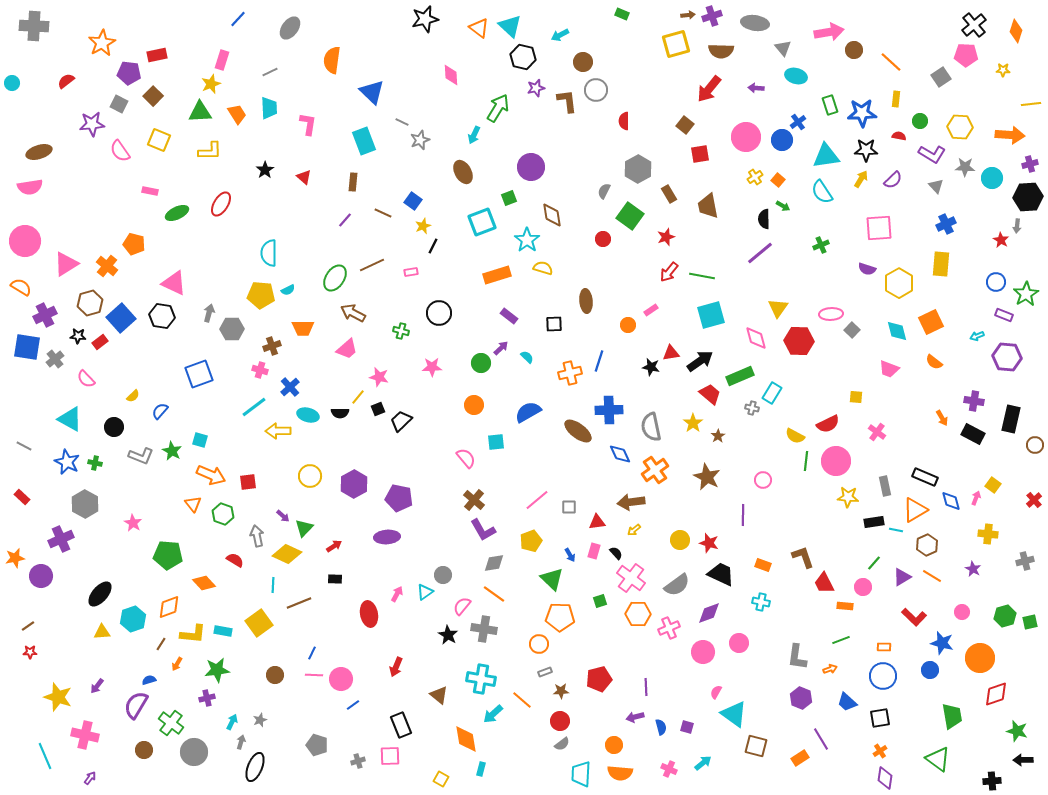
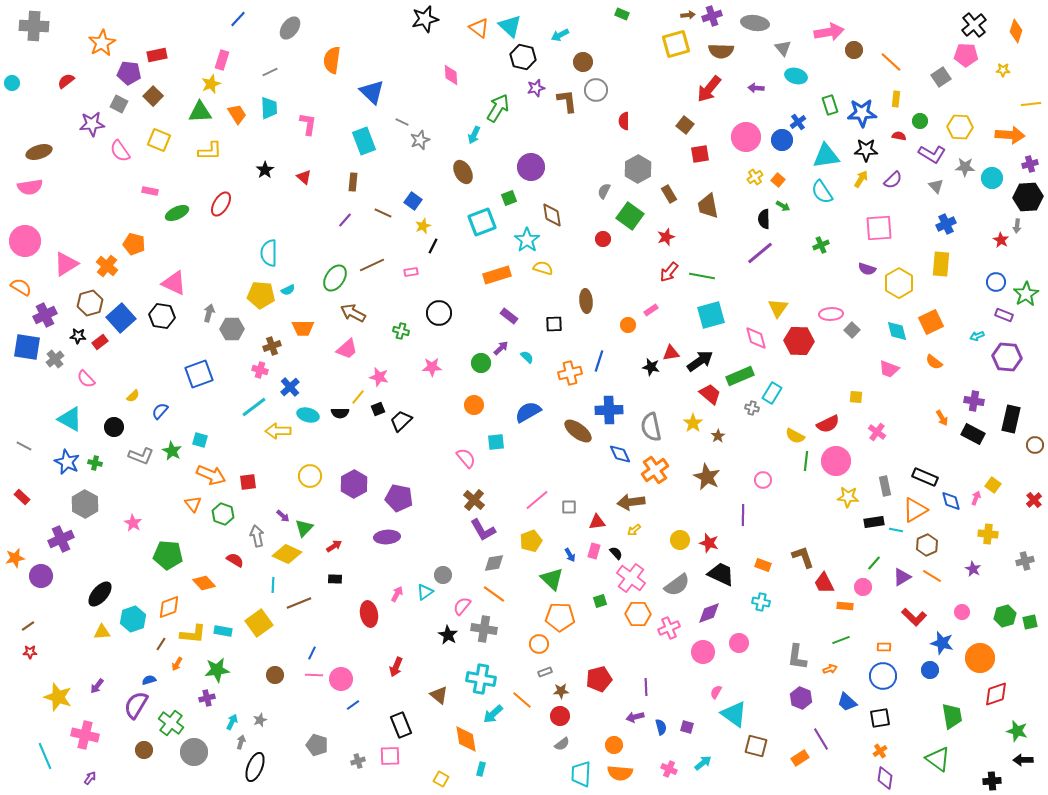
red circle at (560, 721): moved 5 px up
